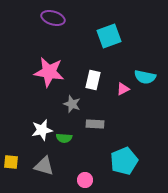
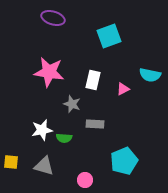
cyan semicircle: moved 5 px right, 2 px up
